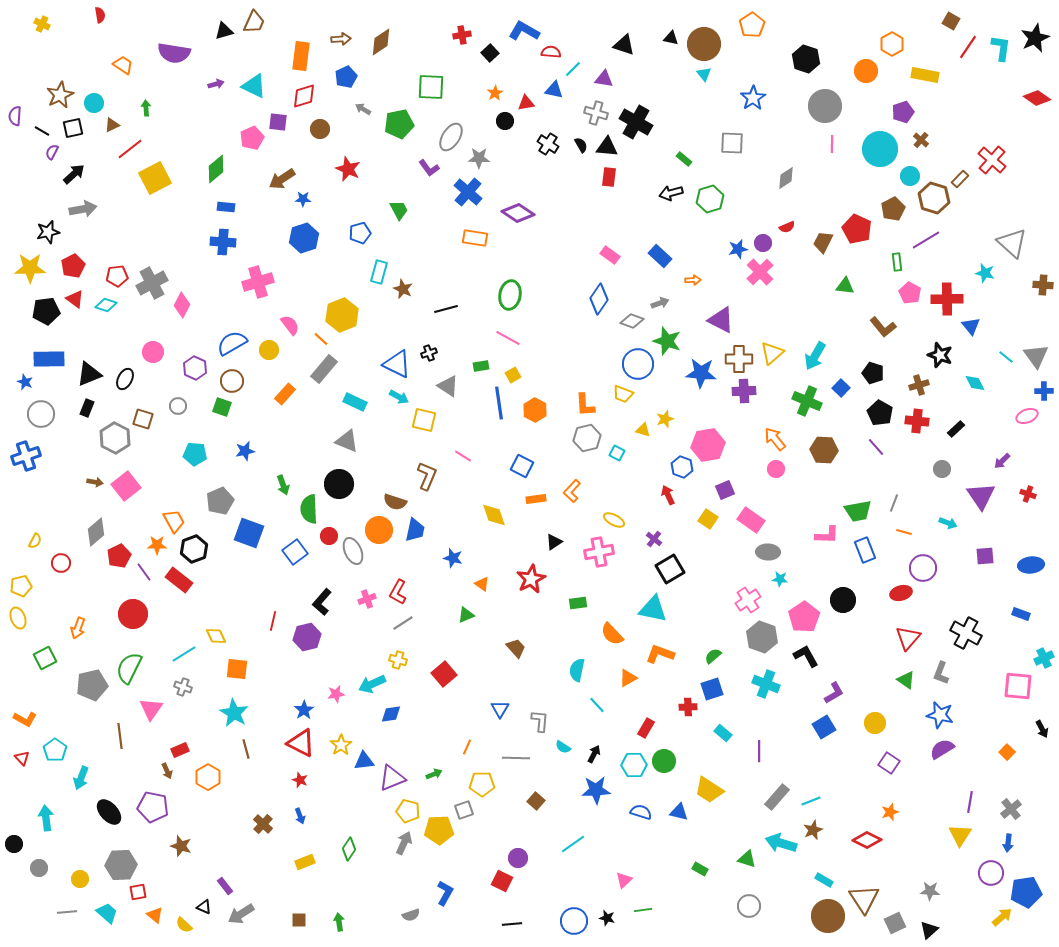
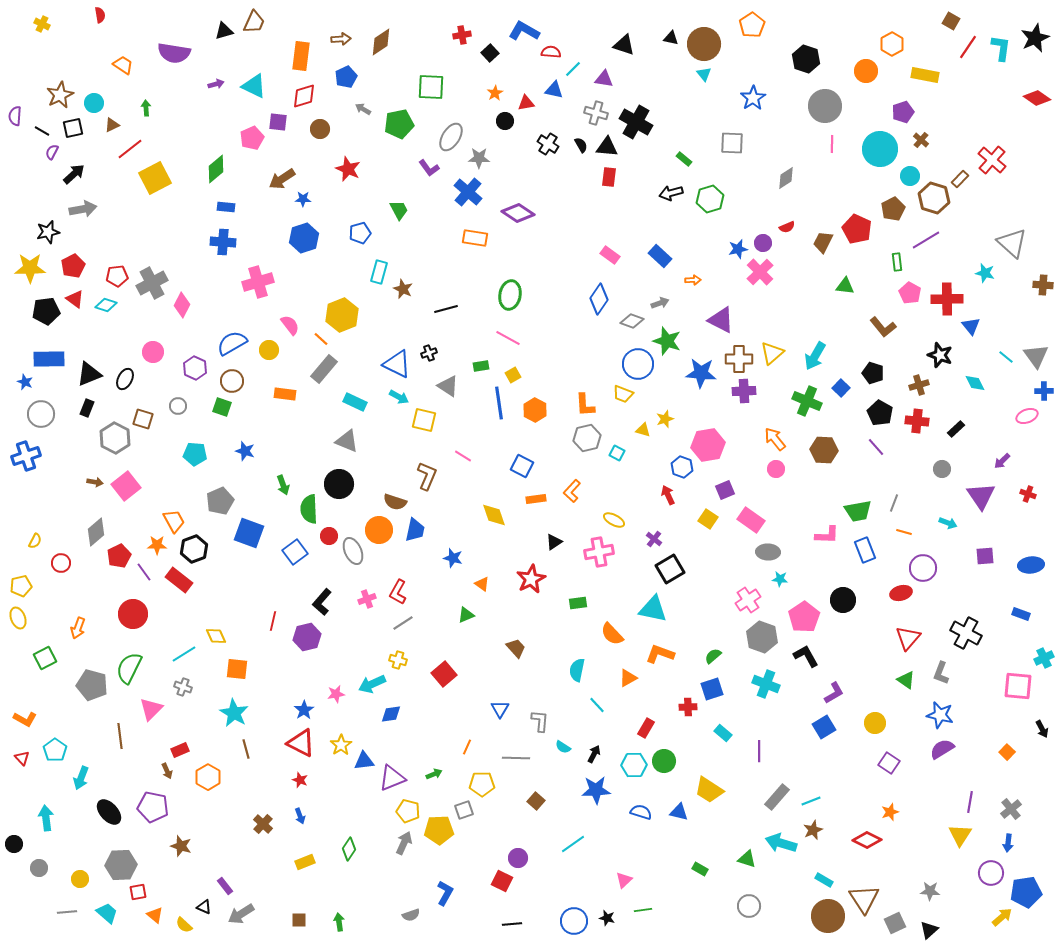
orange rectangle at (285, 394): rotated 55 degrees clockwise
blue star at (245, 451): rotated 30 degrees clockwise
gray pentagon at (92, 685): rotated 28 degrees clockwise
pink triangle at (151, 709): rotated 10 degrees clockwise
